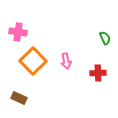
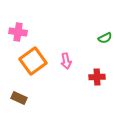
green semicircle: rotated 88 degrees clockwise
orange square: rotated 8 degrees clockwise
red cross: moved 1 px left, 4 px down
